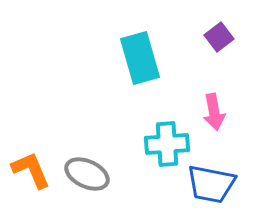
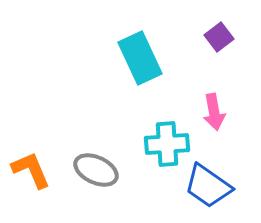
cyan rectangle: rotated 9 degrees counterclockwise
gray ellipse: moved 9 px right, 4 px up
blue trapezoid: moved 3 px left, 2 px down; rotated 24 degrees clockwise
